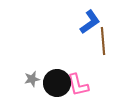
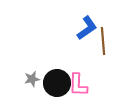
blue L-shape: moved 3 px left, 6 px down
pink L-shape: rotated 15 degrees clockwise
